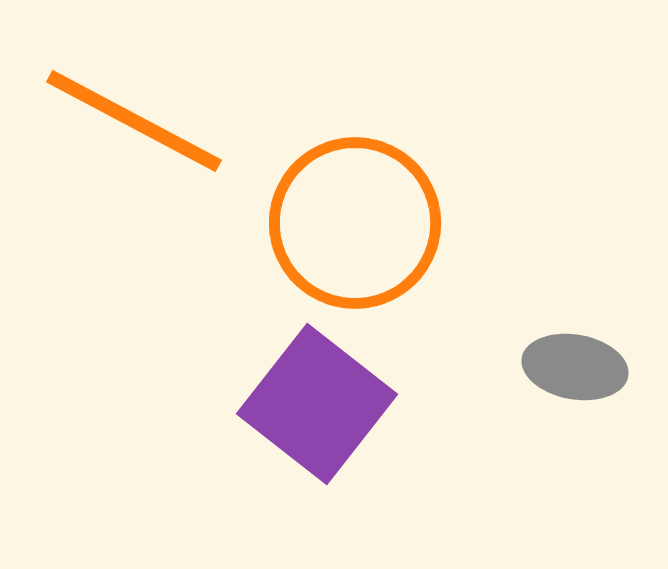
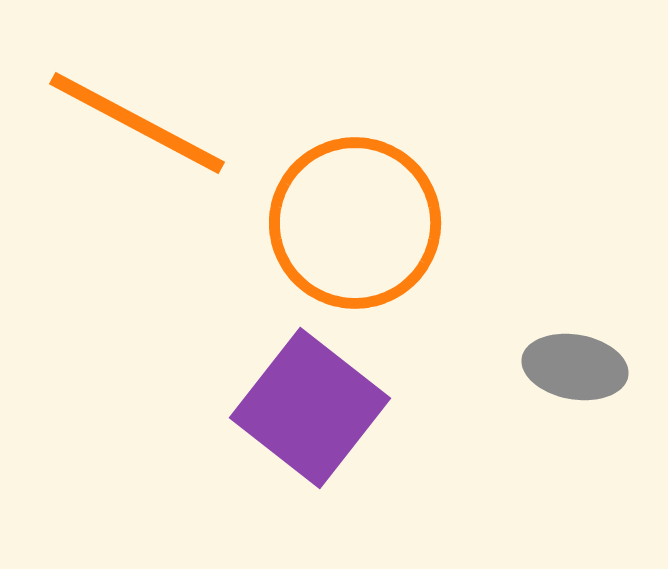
orange line: moved 3 px right, 2 px down
purple square: moved 7 px left, 4 px down
